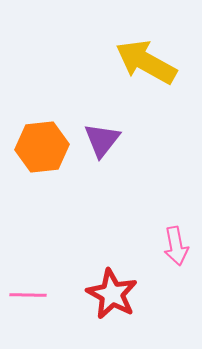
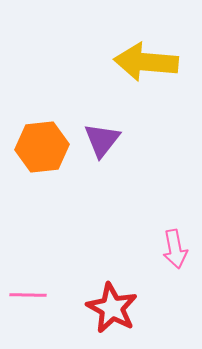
yellow arrow: rotated 24 degrees counterclockwise
pink arrow: moved 1 px left, 3 px down
red star: moved 14 px down
